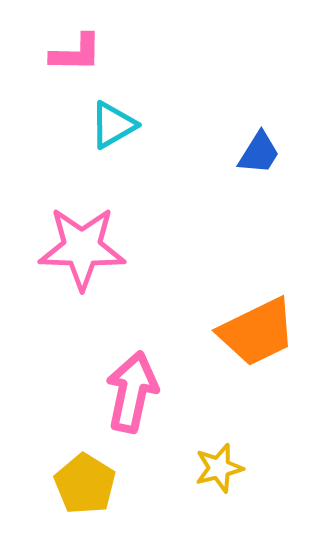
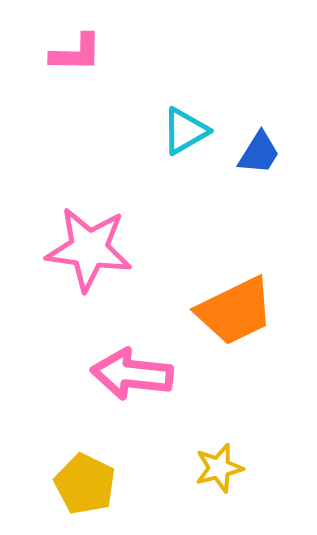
cyan triangle: moved 72 px right, 6 px down
pink star: moved 7 px right, 1 px down; rotated 6 degrees clockwise
orange trapezoid: moved 22 px left, 21 px up
pink arrow: moved 18 px up; rotated 96 degrees counterclockwise
yellow pentagon: rotated 6 degrees counterclockwise
